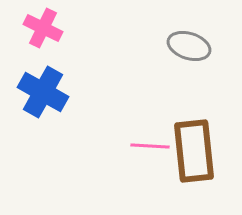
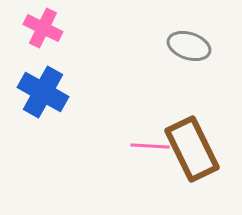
brown rectangle: moved 2 px left, 2 px up; rotated 20 degrees counterclockwise
